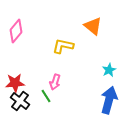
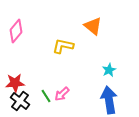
pink arrow: moved 7 px right, 12 px down; rotated 28 degrees clockwise
blue arrow: rotated 24 degrees counterclockwise
